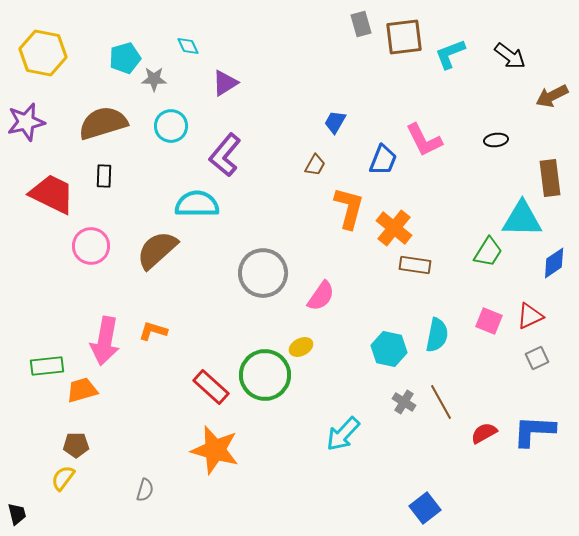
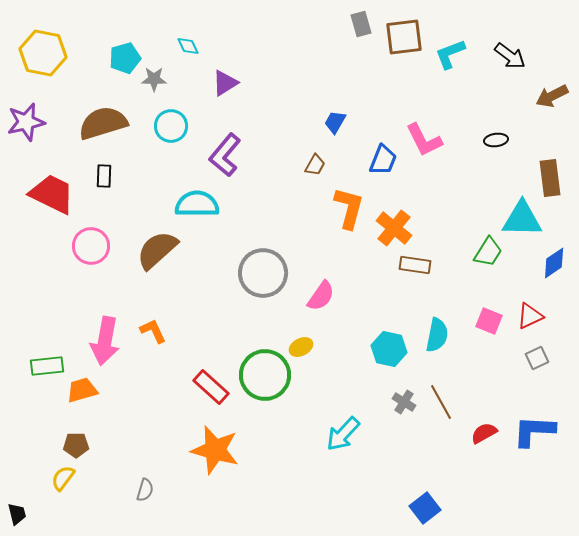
orange L-shape at (153, 331): rotated 48 degrees clockwise
